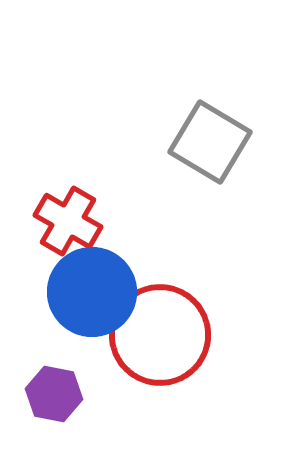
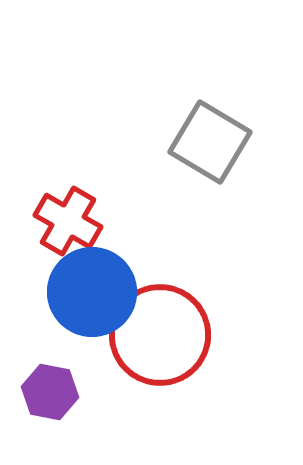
purple hexagon: moved 4 px left, 2 px up
